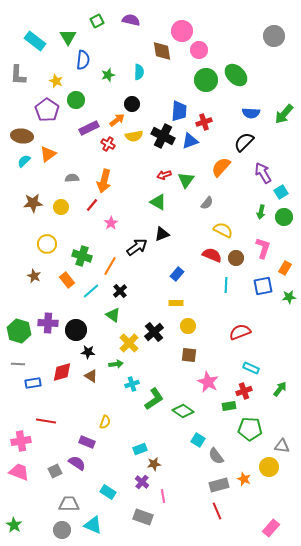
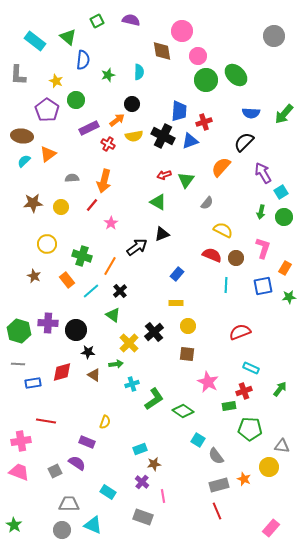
green triangle at (68, 37): rotated 18 degrees counterclockwise
pink circle at (199, 50): moved 1 px left, 6 px down
brown square at (189, 355): moved 2 px left, 1 px up
brown triangle at (91, 376): moved 3 px right, 1 px up
